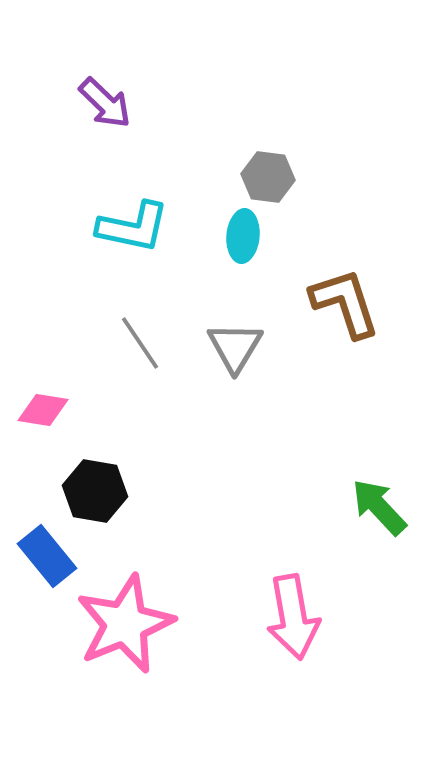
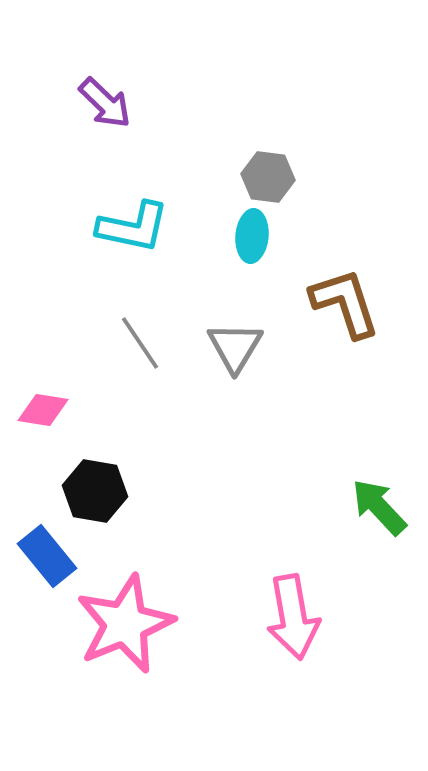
cyan ellipse: moved 9 px right
